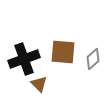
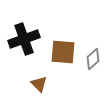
black cross: moved 20 px up
